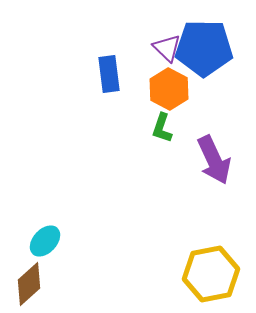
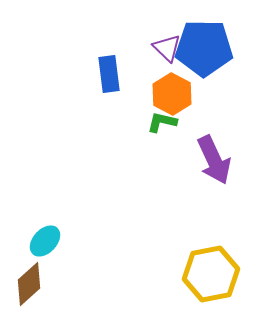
orange hexagon: moved 3 px right, 5 px down
green L-shape: moved 6 px up; rotated 84 degrees clockwise
